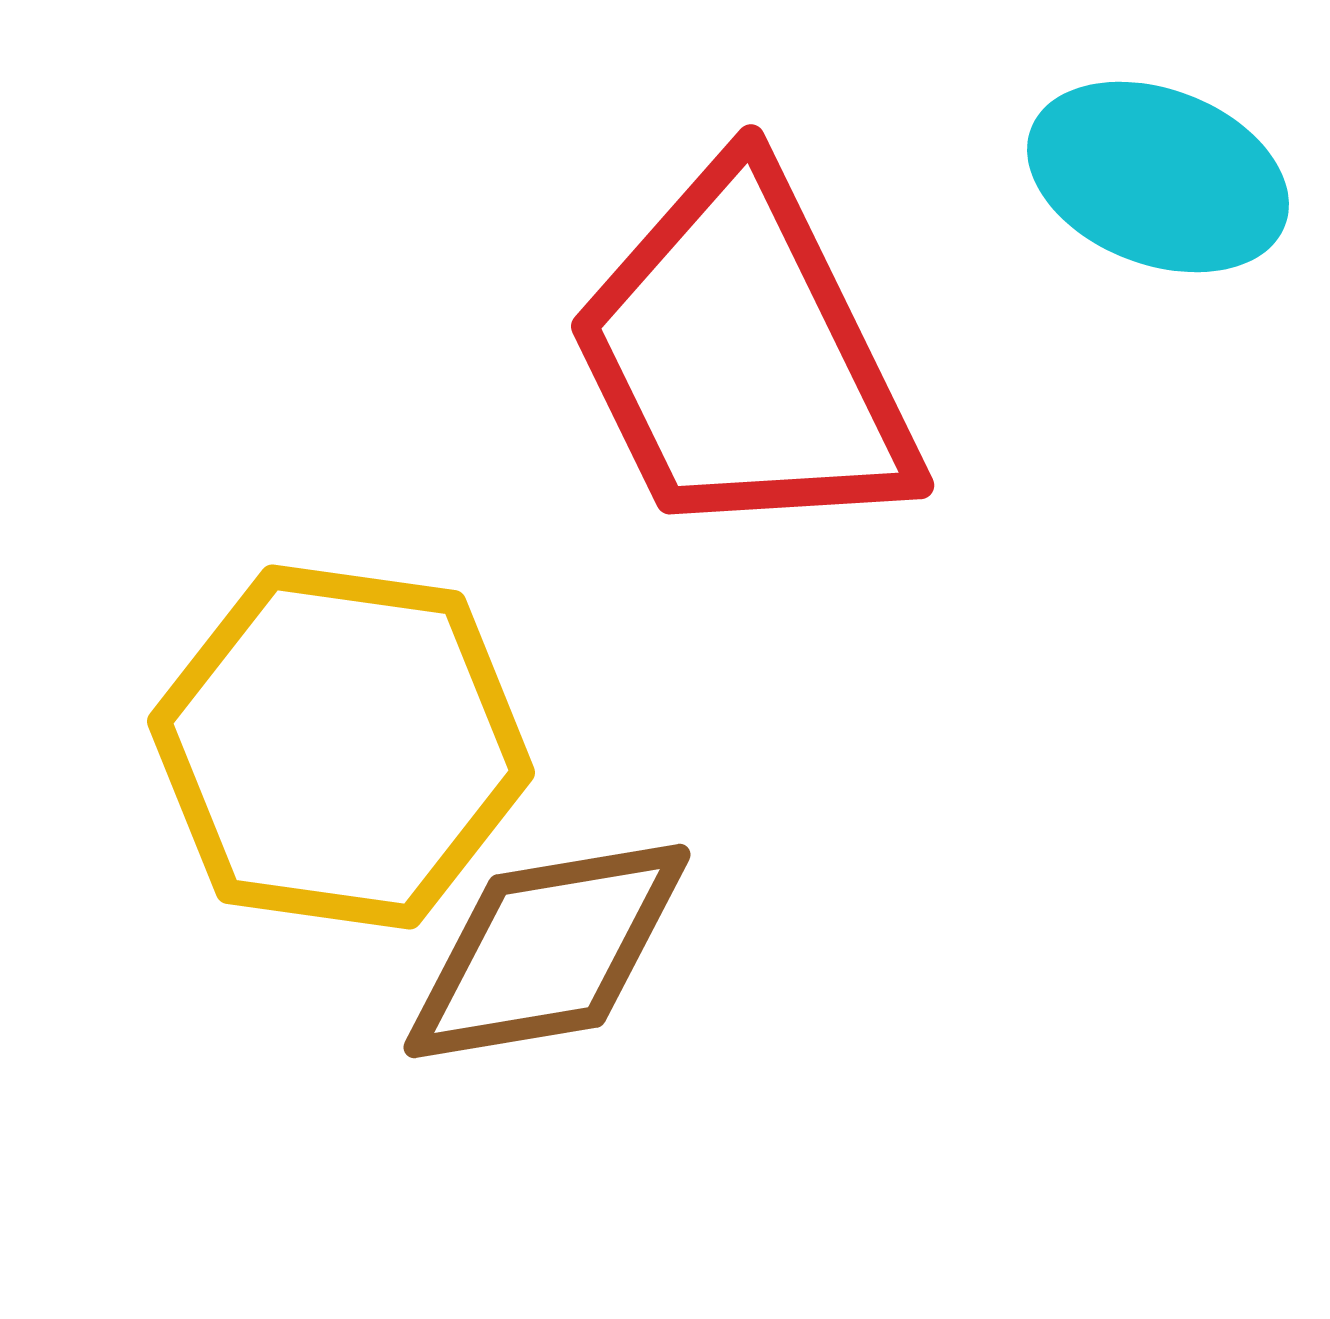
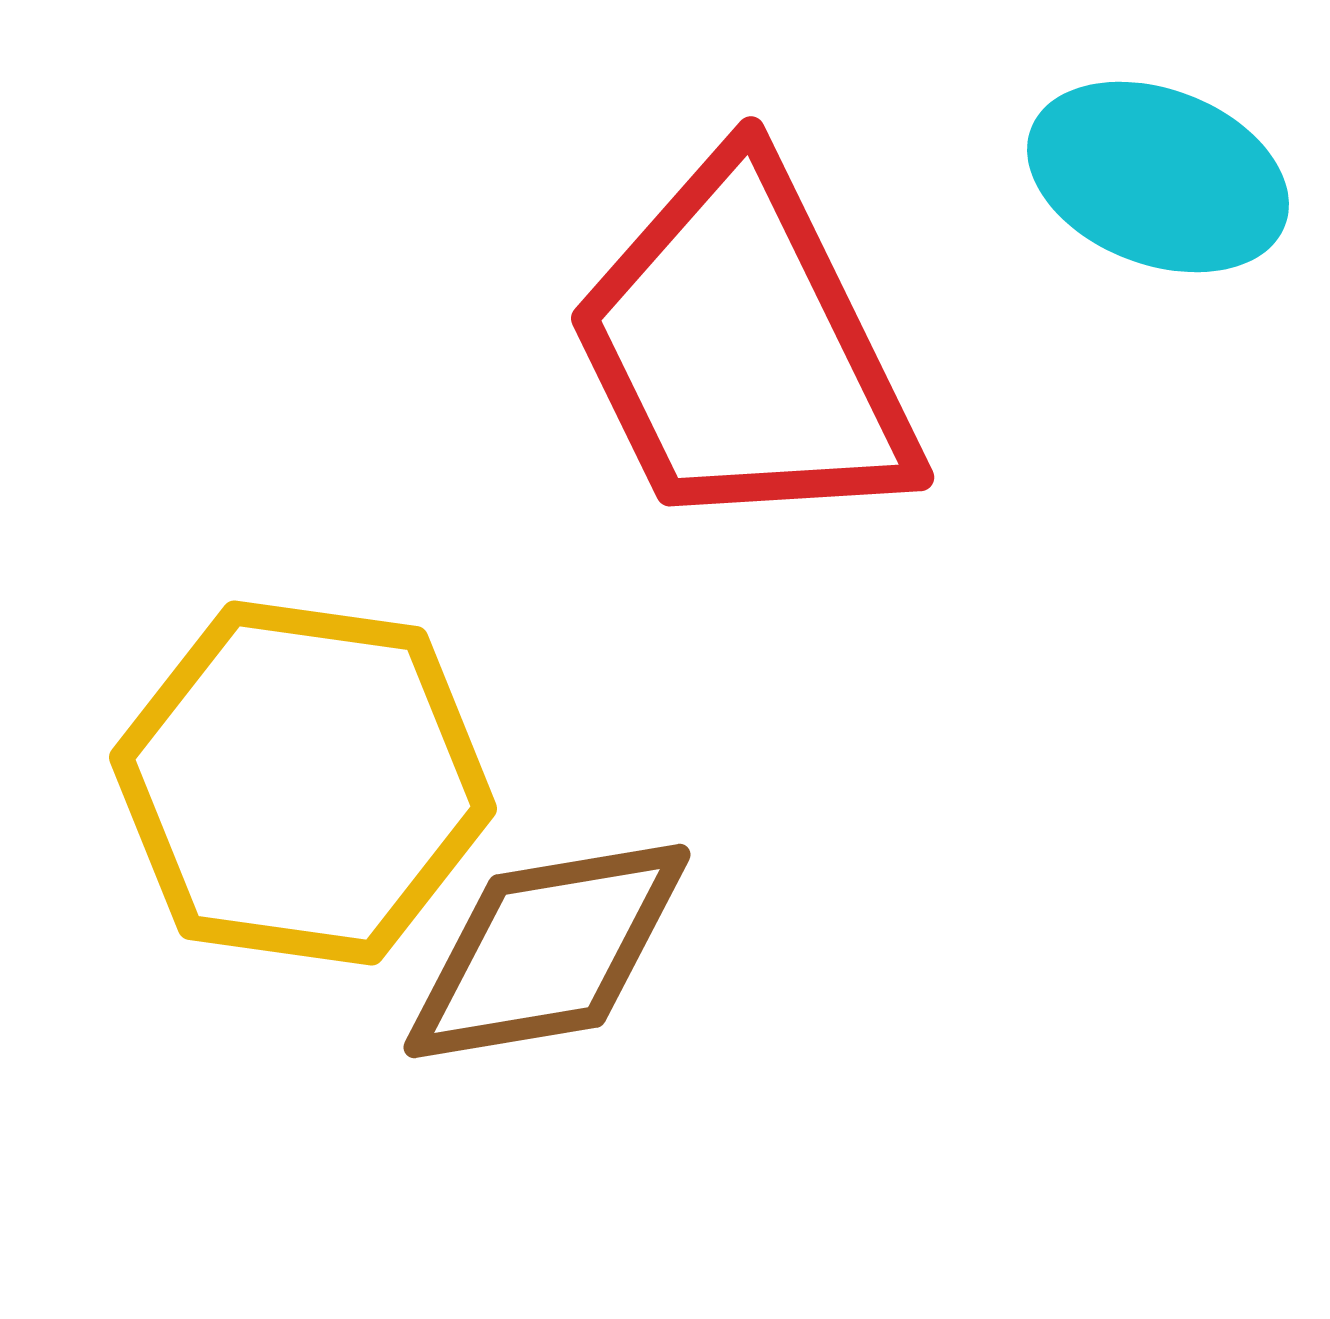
red trapezoid: moved 8 px up
yellow hexagon: moved 38 px left, 36 px down
